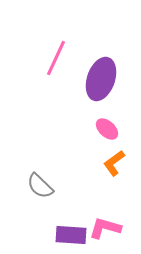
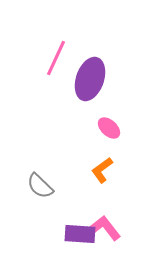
purple ellipse: moved 11 px left
pink ellipse: moved 2 px right, 1 px up
orange L-shape: moved 12 px left, 7 px down
pink L-shape: rotated 36 degrees clockwise
purple rectangle: moved 9 px right, 1 px up
